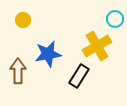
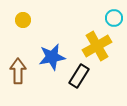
cyan circle: moved 1 px left, 1 px up
blue star: moved 4 px right, 3 px down
